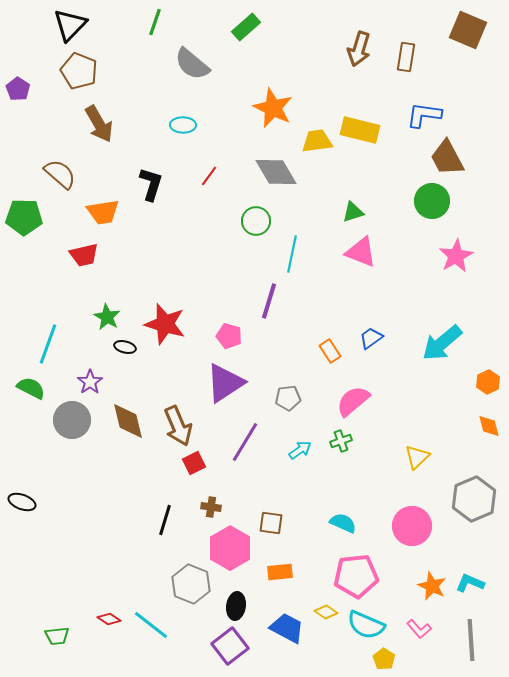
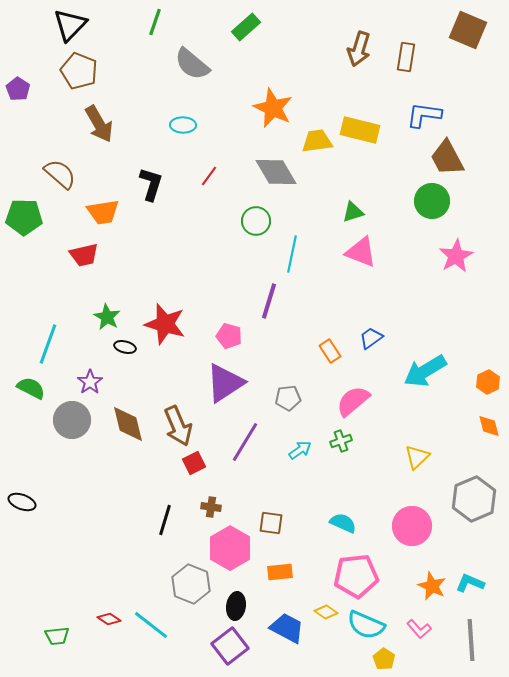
cyan arrow at (442, 343): moved 17 px left, 28 px down; rotated 9 degrees clockwise
brown diamond at (128, 421): moved 3 px down
